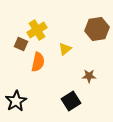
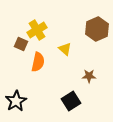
brown hexagon: rotated 15 degrees counterclockwise
yellow triangle: rotated 40 degrees counterclockwise
